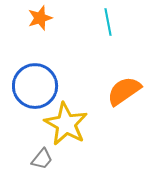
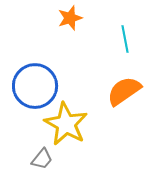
orange star: moved 30 px right
cyan line: moved 17 px right, 17 px down
